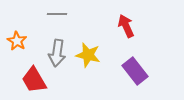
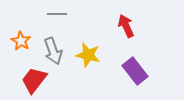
orange star: moved 4 px right
gray arrow: moved 4 px left, 2 px up; rotated 28 degrees counterclockwise
red trapezoid: rotated 68 degrees clockwise
